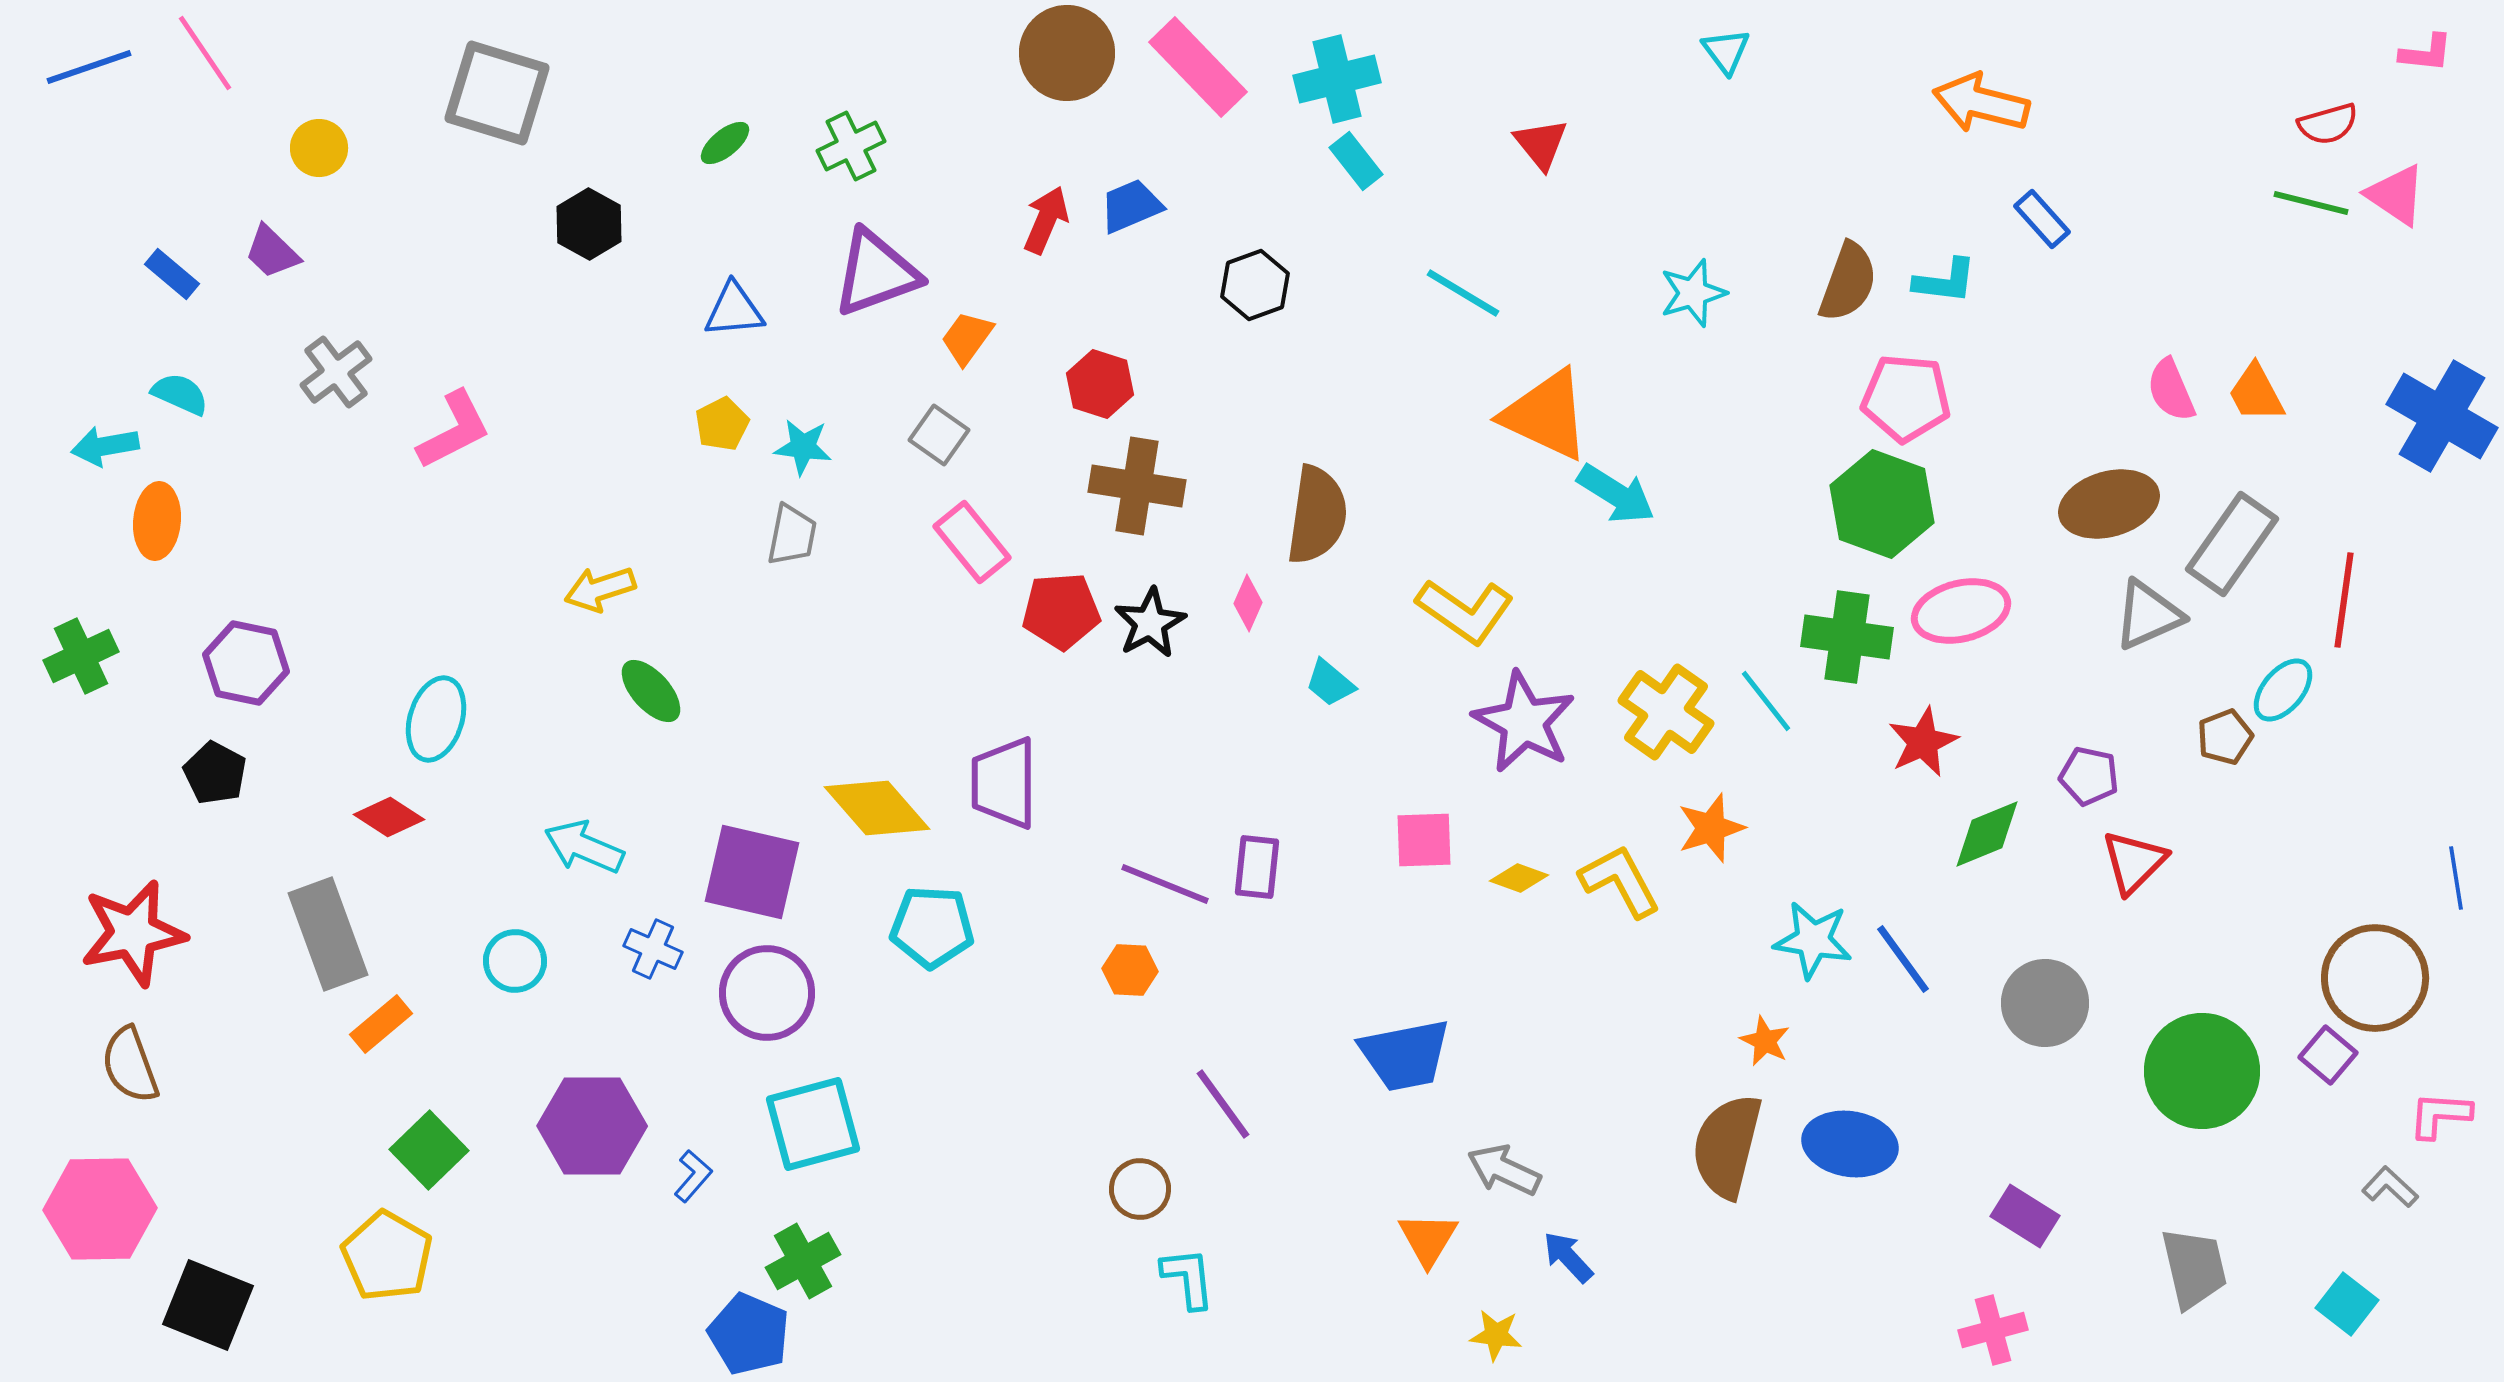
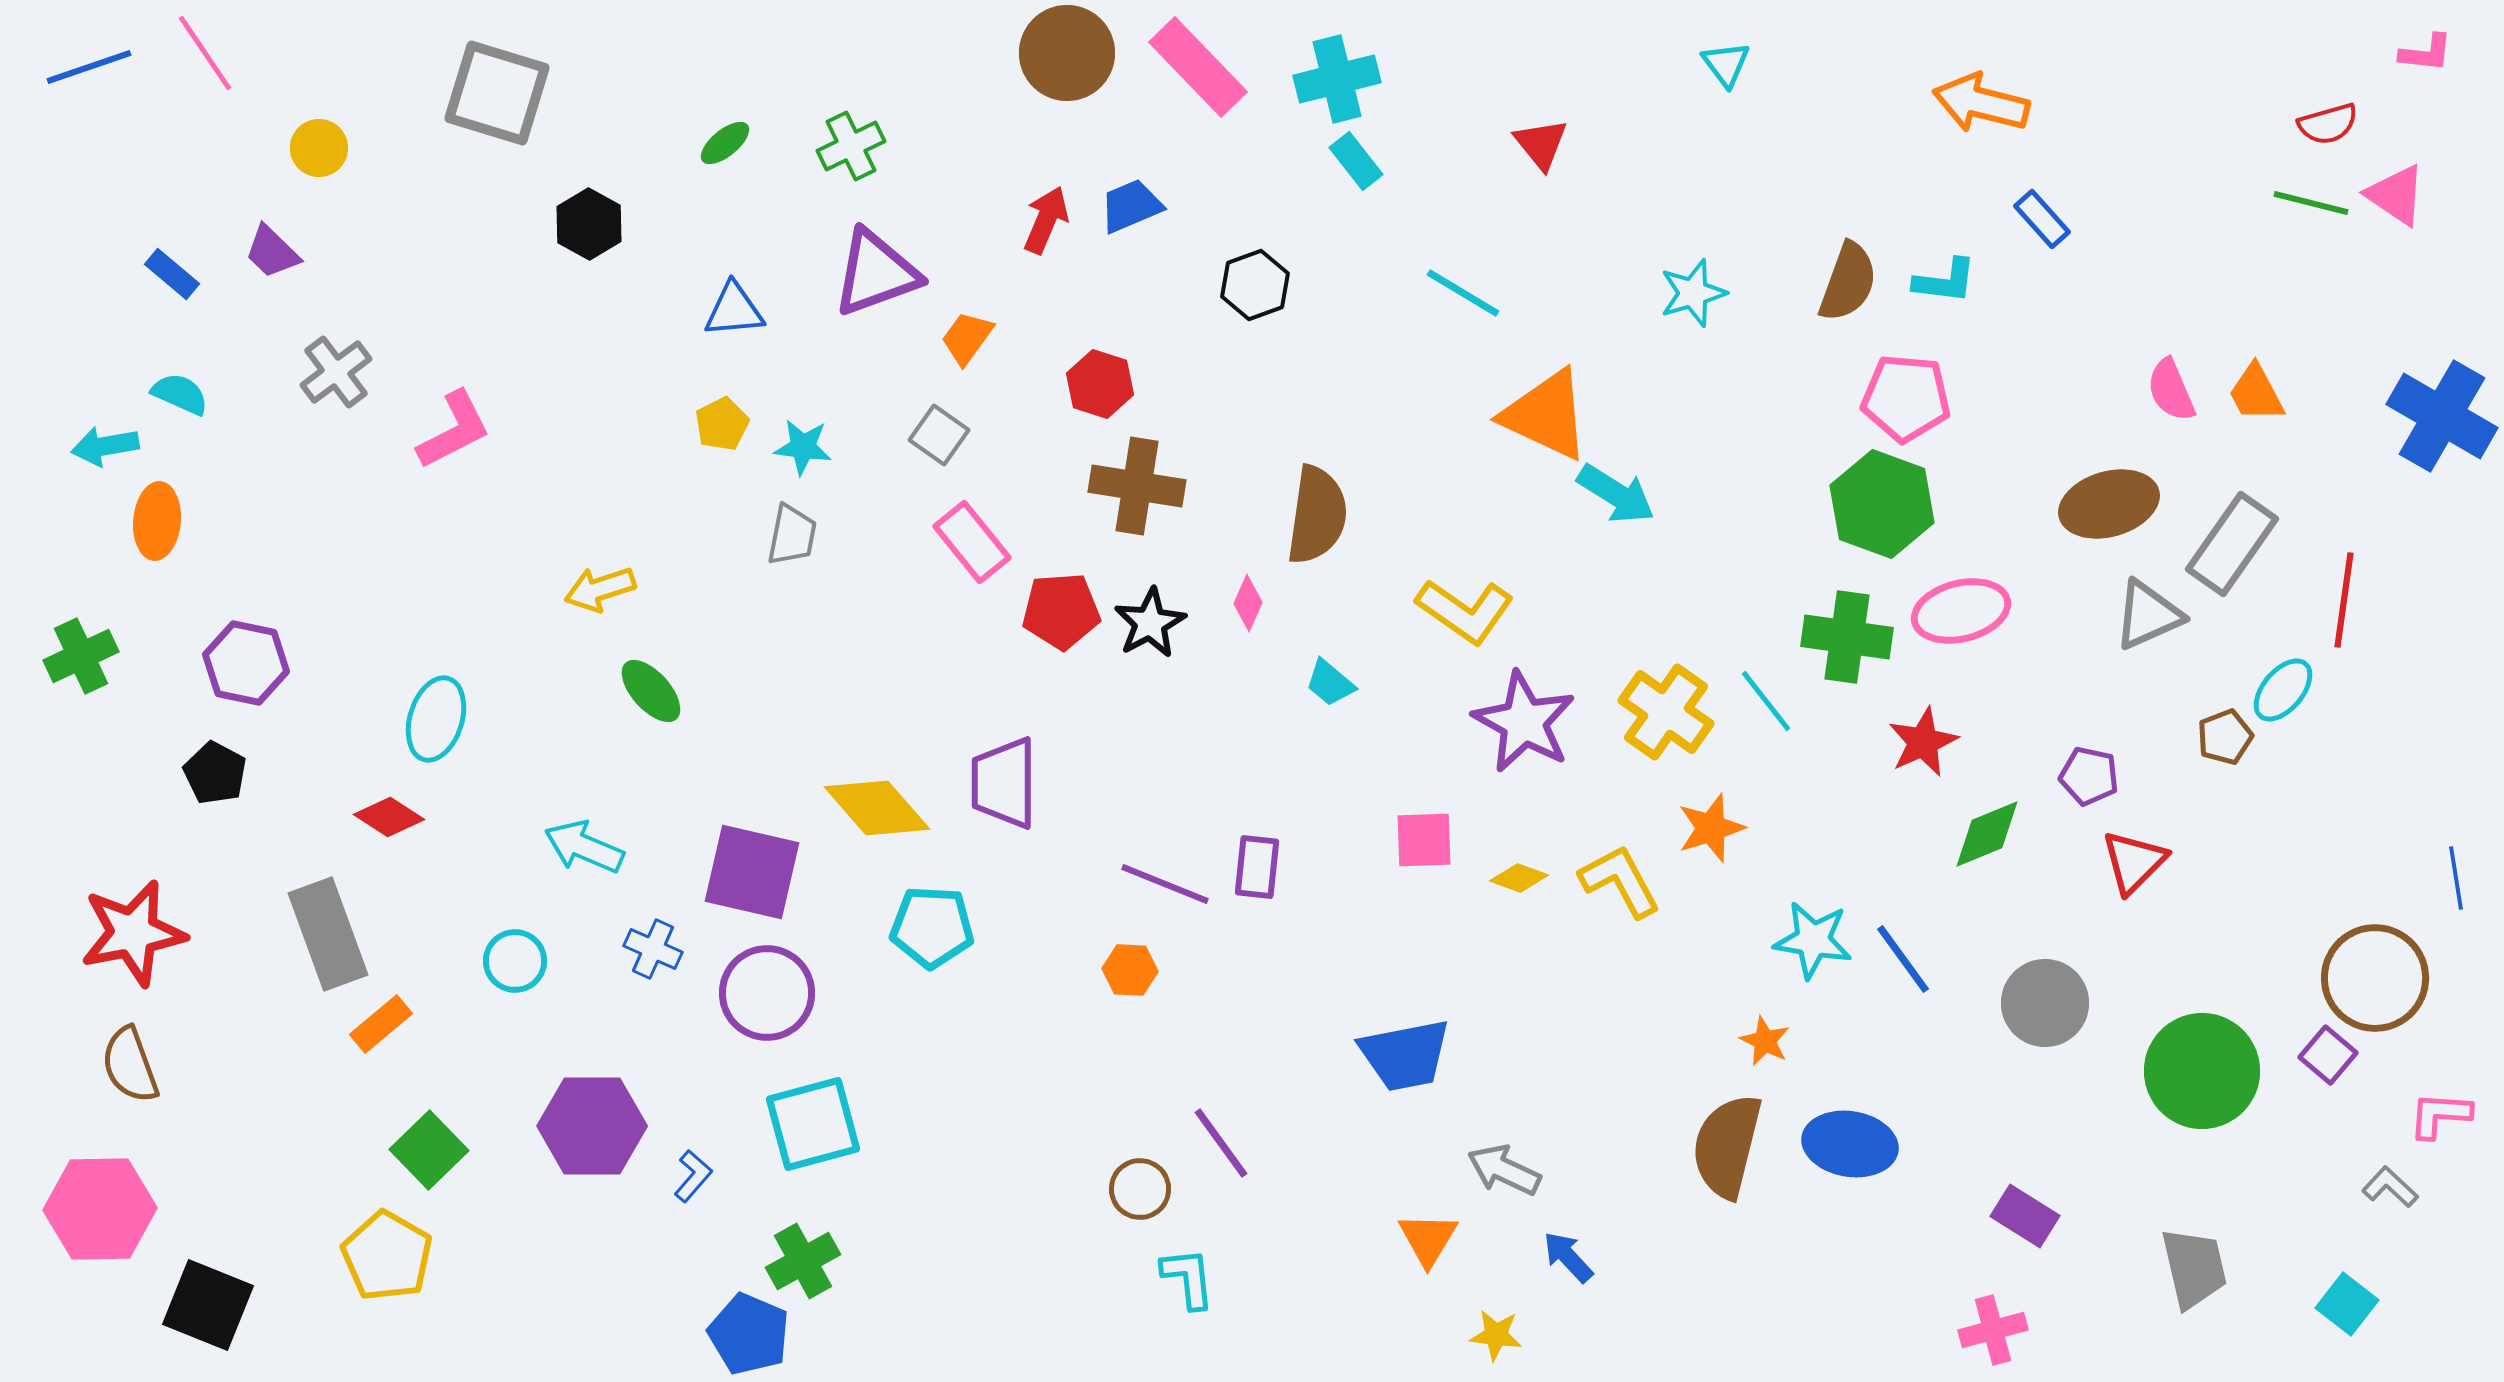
cyan triangle at (1726, 51): moved 13 px down
purple line at (1223, 1104): moved 2 px left, 39 px down
